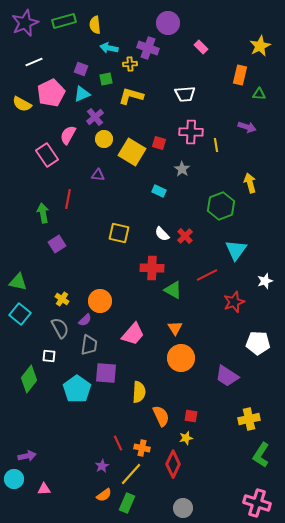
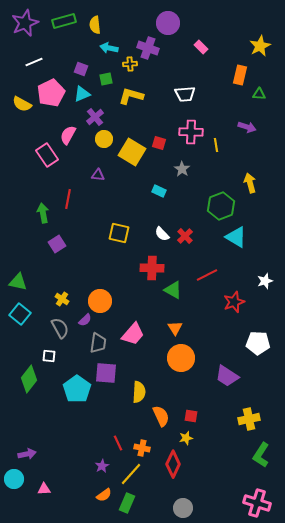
cyan triangle at (236, 250): moved 13 px up; rotated 35 degrees counterclockwise
gray trapezoid at (89, 345): moved 9 px right, 2 px up
purple arrow at (27, 456): moved 2 px up
